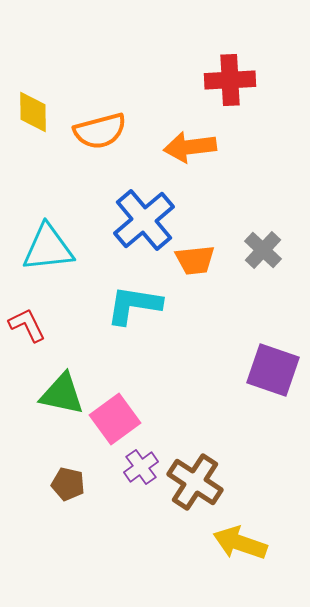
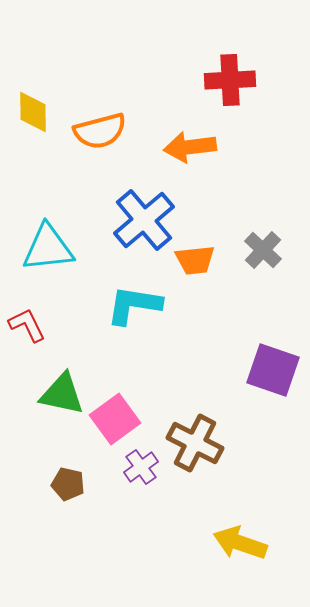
brown cross: moved 39 px up; rotated 6 degrees counterclockwise
